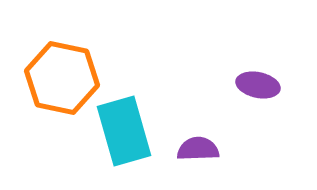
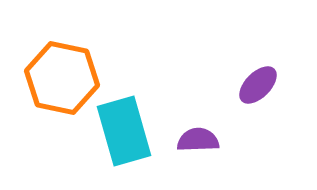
purple ellipse: rotated 57 degrees counterclockwise
purple semicircle: moved 9 px up
